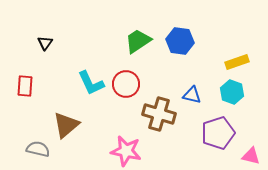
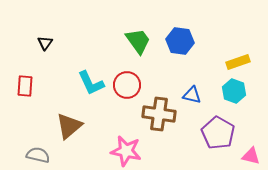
green trapezoid: rotated 88 degrees clockwise
yellow rectangle: moved 1 px right
red circle: moved 1 px right, 1 px down
cyan hexagon: moved 2 px right, 1 px up
brown cross: rotated 8 degrees counterclockwise
brown triangle: moved 3 px right, 1 px down
purple pentagon: rotated 24 degrees counterclockwise
gray semicircle: moved 6 px down
